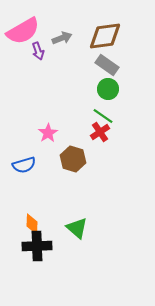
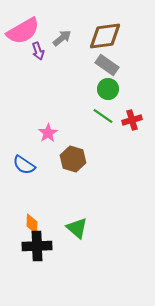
gray arrow: rotated 18 degrees counterclockwise
red cross: moved 32 px right, 12 px up; rotated 18 degrees clockwise
blue semicircle: rotated 50 degrees clockwise
